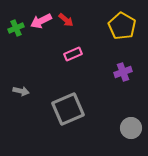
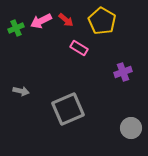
yellow pentagon: moved 20 px left, 5 px up
pink rectangle: moved 6 px right, 6 px up; rotated 54 degrees clockwise
